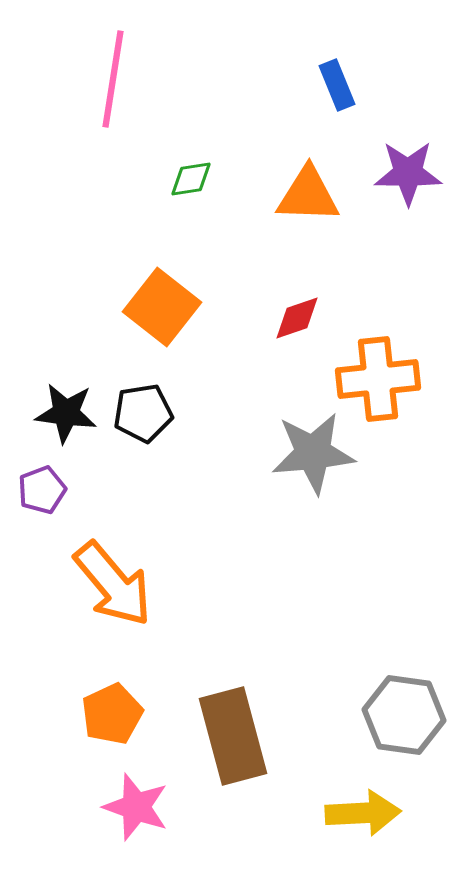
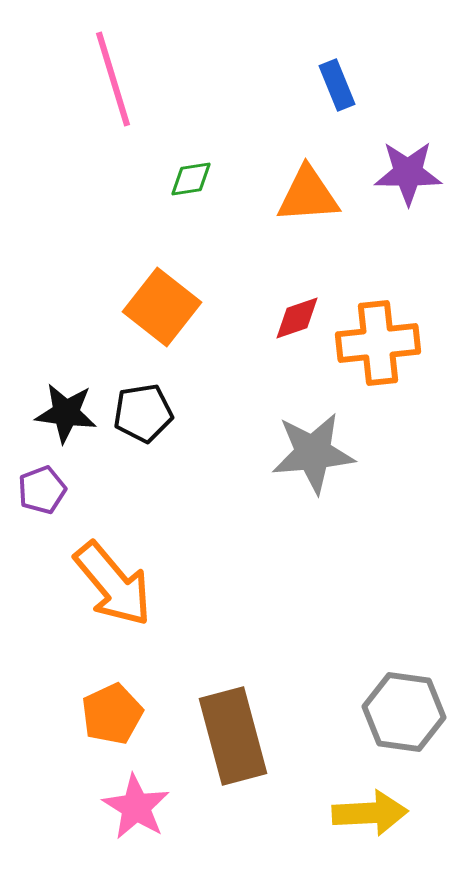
pink line: rotated 26 degrees counterclockwise
orange triangle: rotated 6 degrees counterclockwise
orange cross: moved 36 px up
gray hexagon: moved 3 px up
pink star: rotated 12 degrees clockwise
yellow arrow: moved 7 px right
